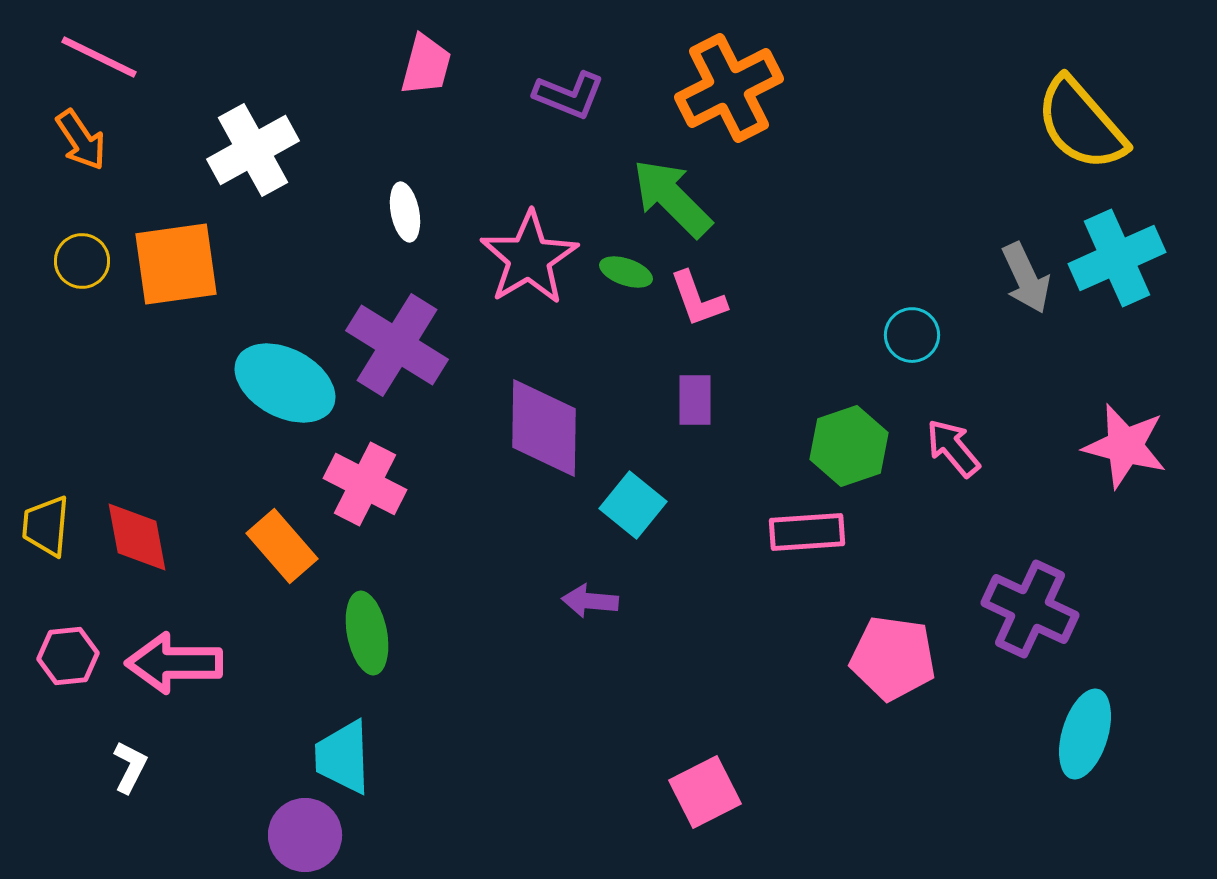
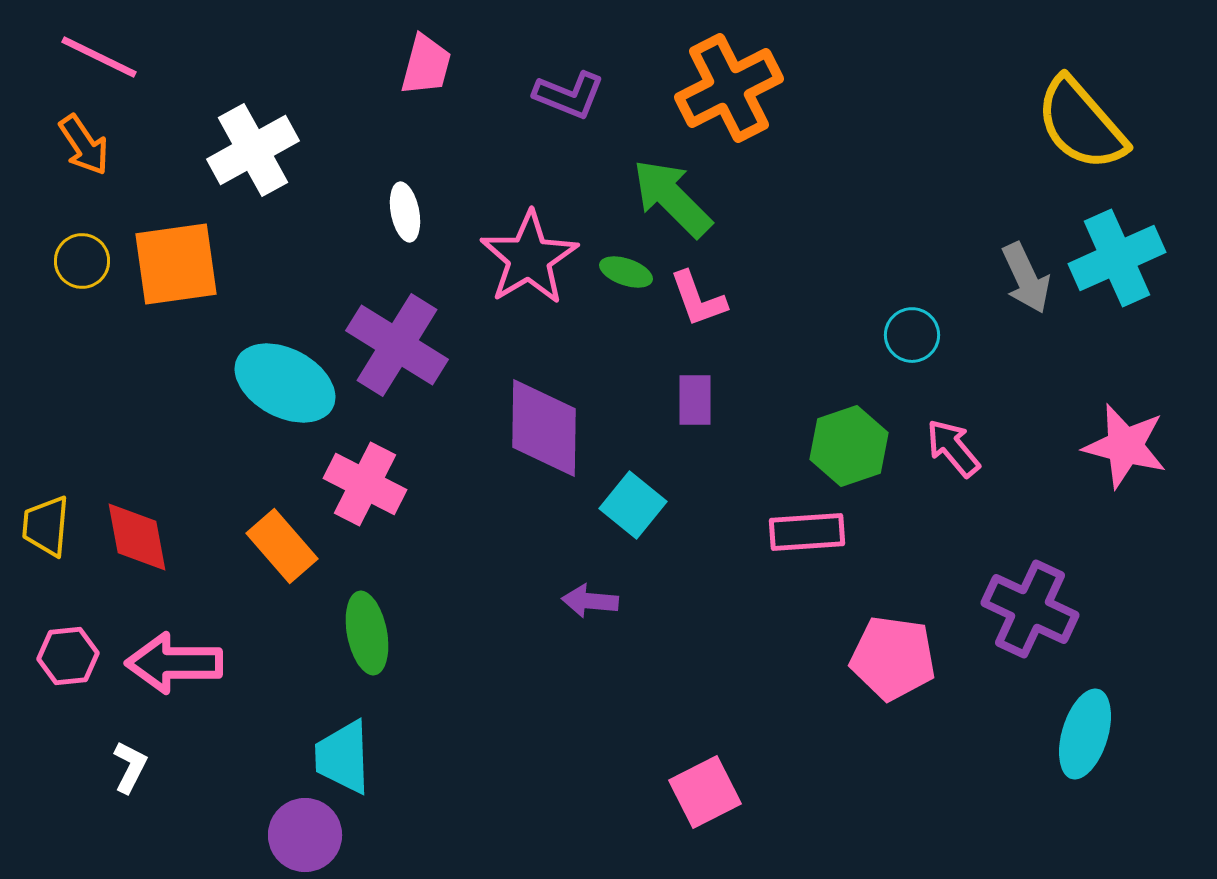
orange arrow at (81, 140): moved 3 px right, 5 px down
